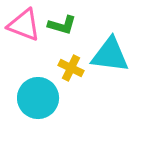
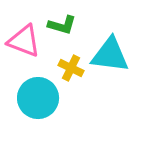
pink triangle: moved 16 px down
